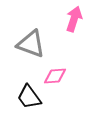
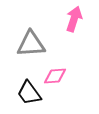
gray triangle: rotated 24 degrees counterclockwise
black trapezoid: moved 4 px up
